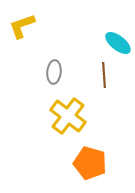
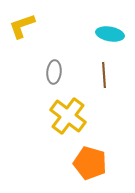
cyan ellipse: moved 8 px left, 9 px up; rotated 28 degrees counterclockwise
